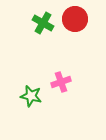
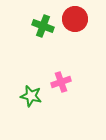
green cross: moved 3 px down; rotated 10 degrees counterclockwise
